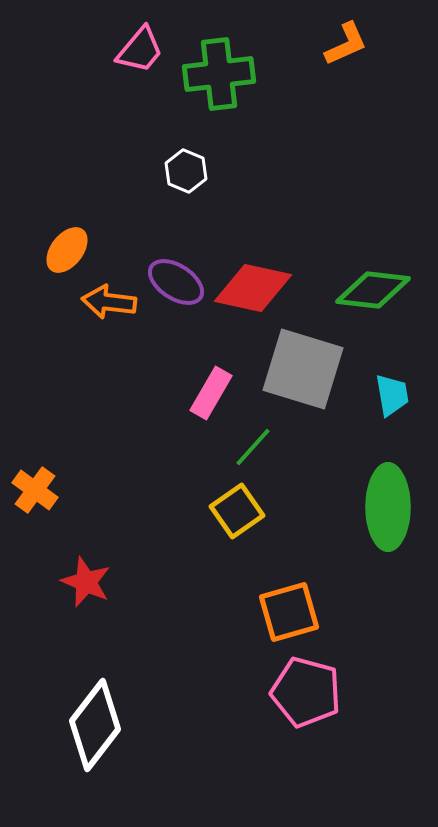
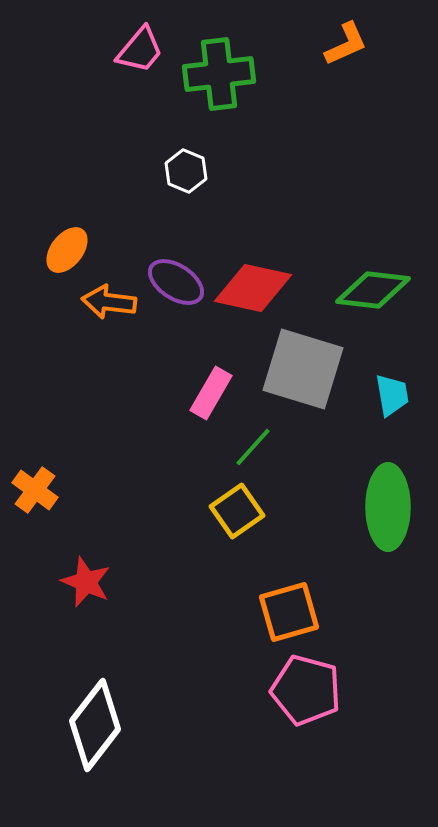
pink pentagon: moved 2 px up
